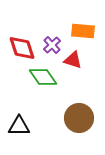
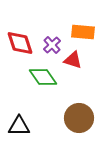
orange rectangle: moved 1 px down
red diamond: moved 2 px left, 5 px up
